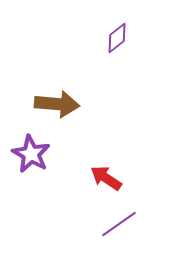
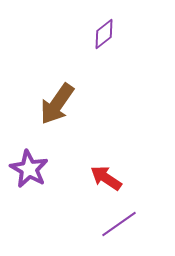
purple diamond: moved 13 px left, 4 px up
brown arrow: rotated 120 degrees clockwise
purple star: moved 2 px left, 15 px down
